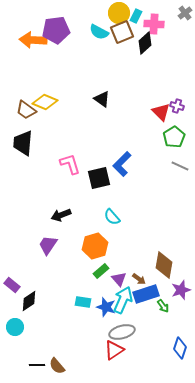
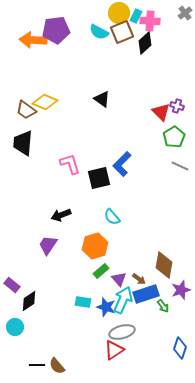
pink cross at (154, 24): moved 4 px left, 3 px up
